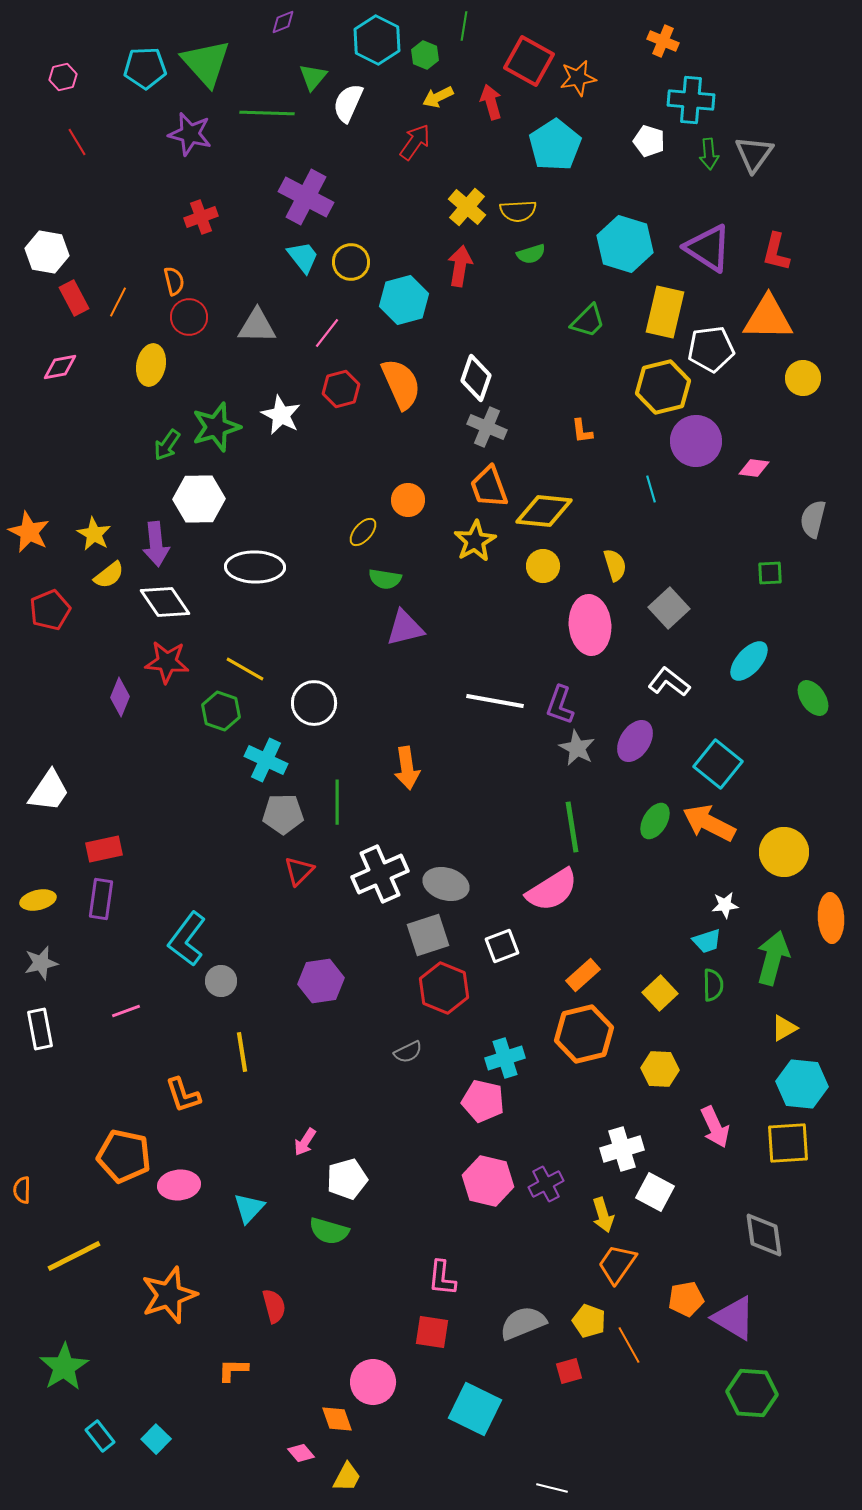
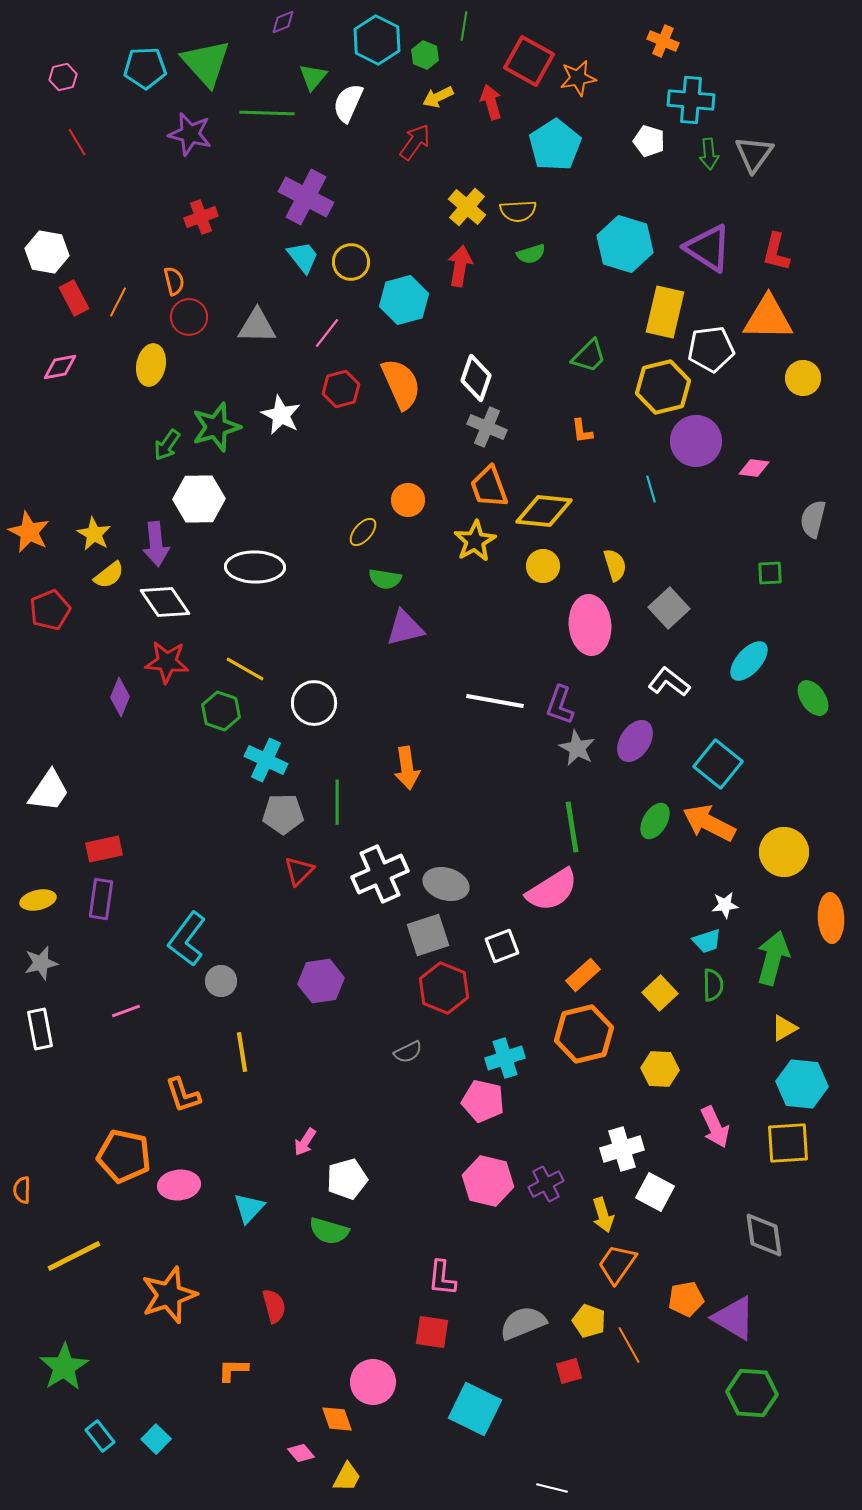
green trapezoid at (588, 321): moved 1 px right, 35 px down
